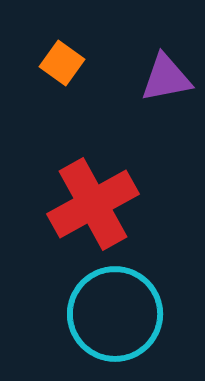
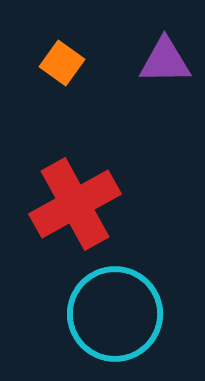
purple triangle: moved 1 px left, 17 px up; rotated 10 degrees clockwise
red cross: moved 18 px left
